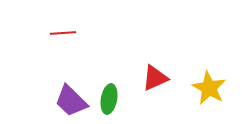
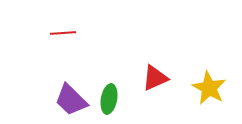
purple trapezoid: moved 1 px up
